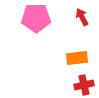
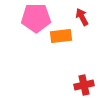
orange rectangle: moved 16 px left, 22 px up
